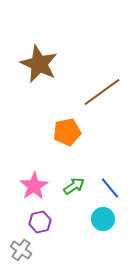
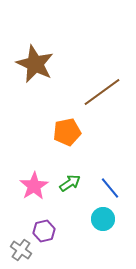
brown star: moved 4 px left
green arrow: moved 4 px left, 3 px up
purple hexagon: moved 4 px right, 9 px down
